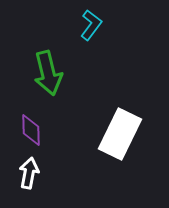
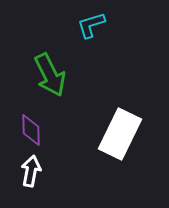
cyan L-shape: rotated 144 degrees counterclockwise
green arrow: moved 2 px right, 2 px down; rotated 12 degrees counterclockwise
white arrow: moved 2 px right, 2 px up
